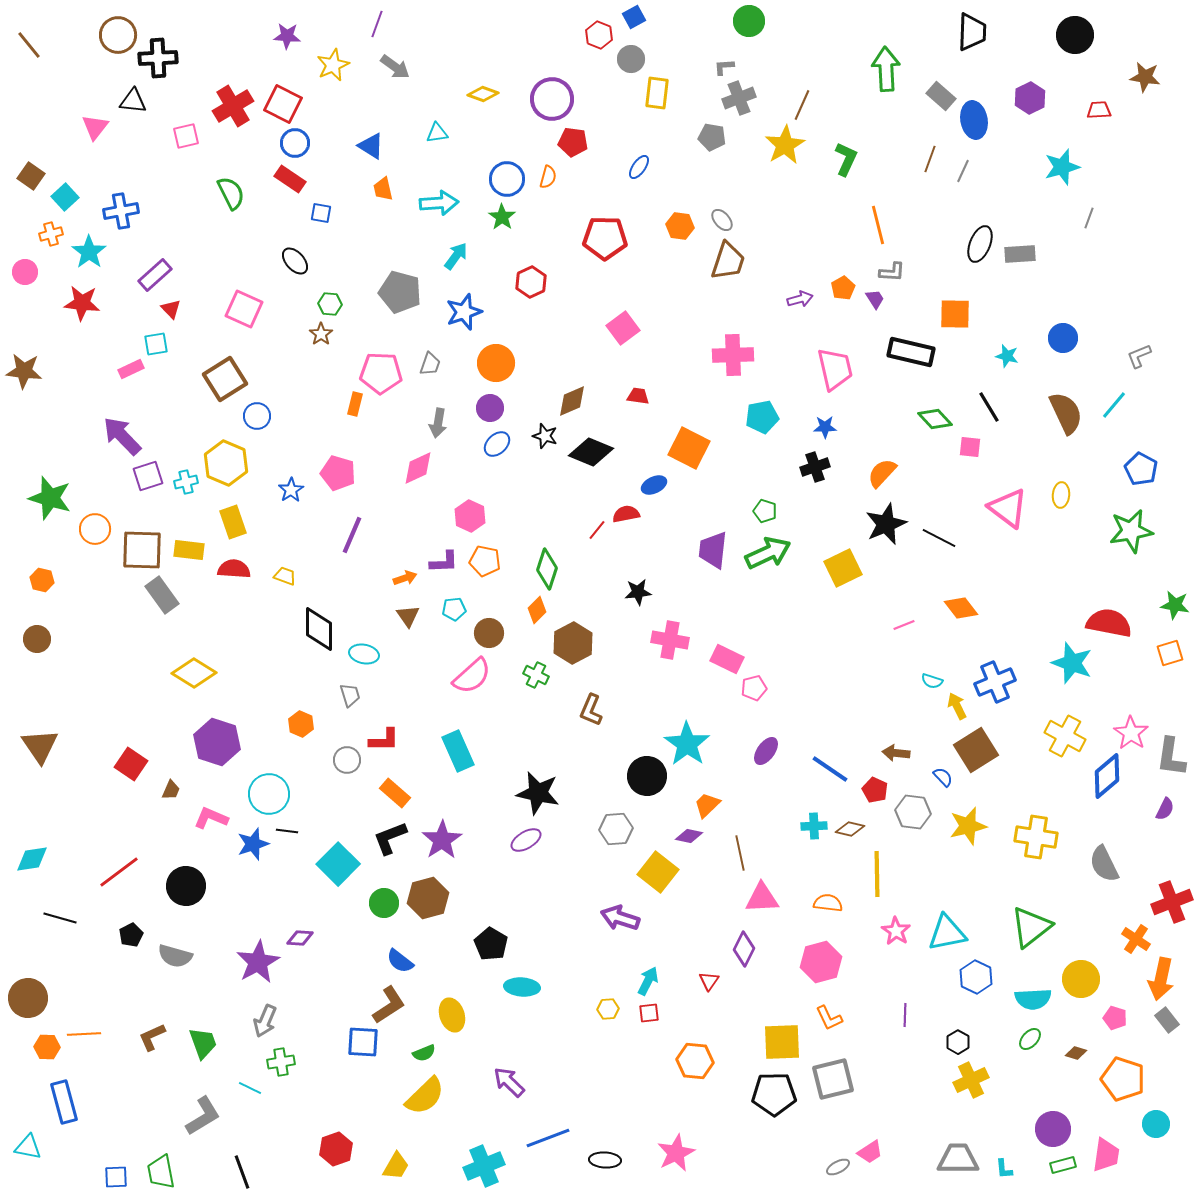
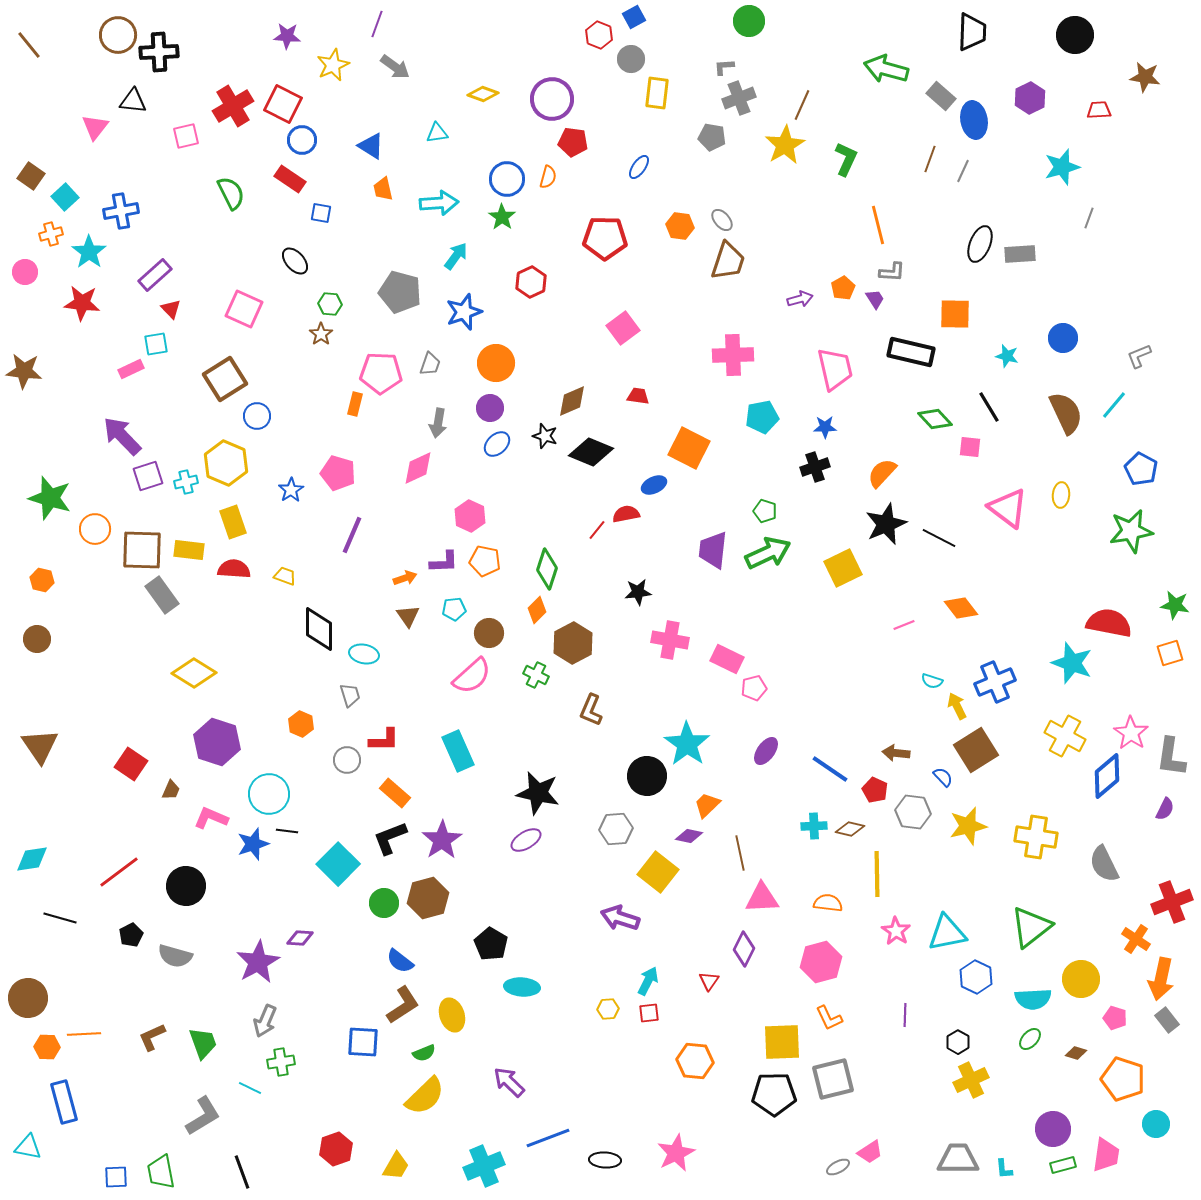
black cross at (158, 58): moved 1 px right, 6 px up
green arrow at (886, 69): rotated 72 degrees counterclockwise
blue circle at (295, 143): moved 7 px right, 3 px up
brown L-shape at (389, 1005): moved 14 px right
